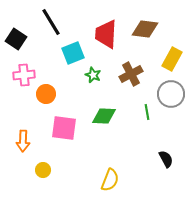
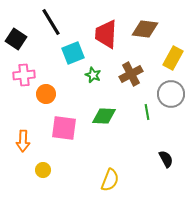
yellow rectangle: moved 1 px right, 1 px up
